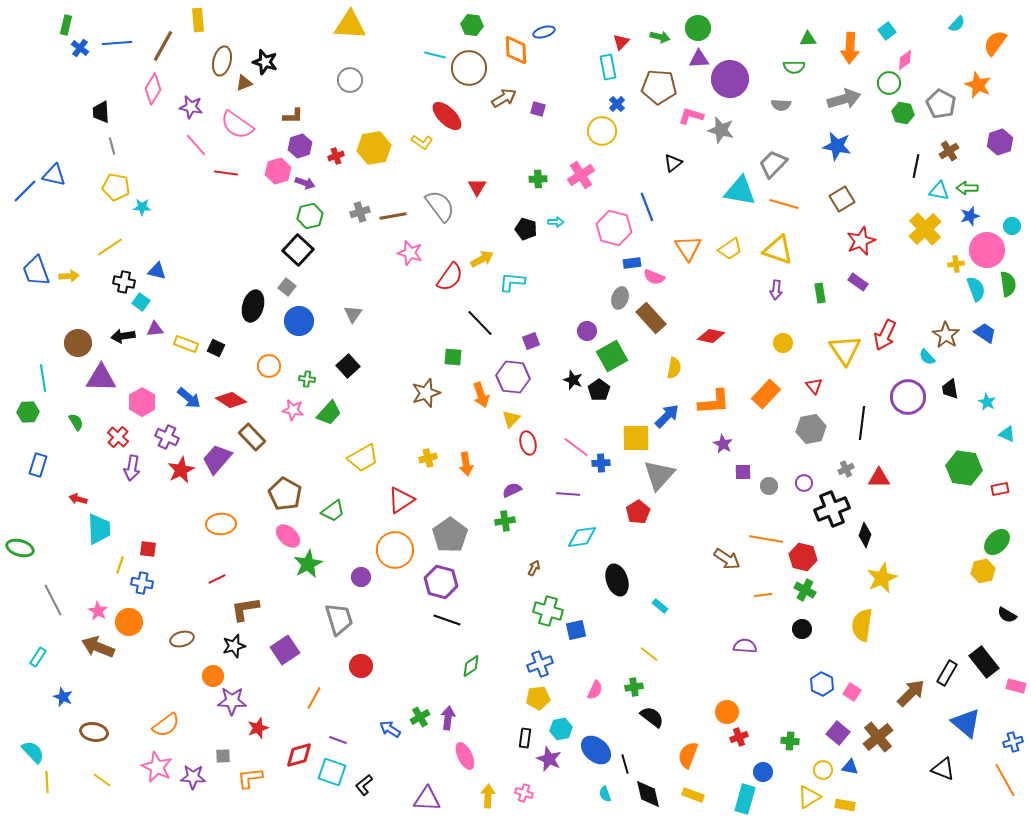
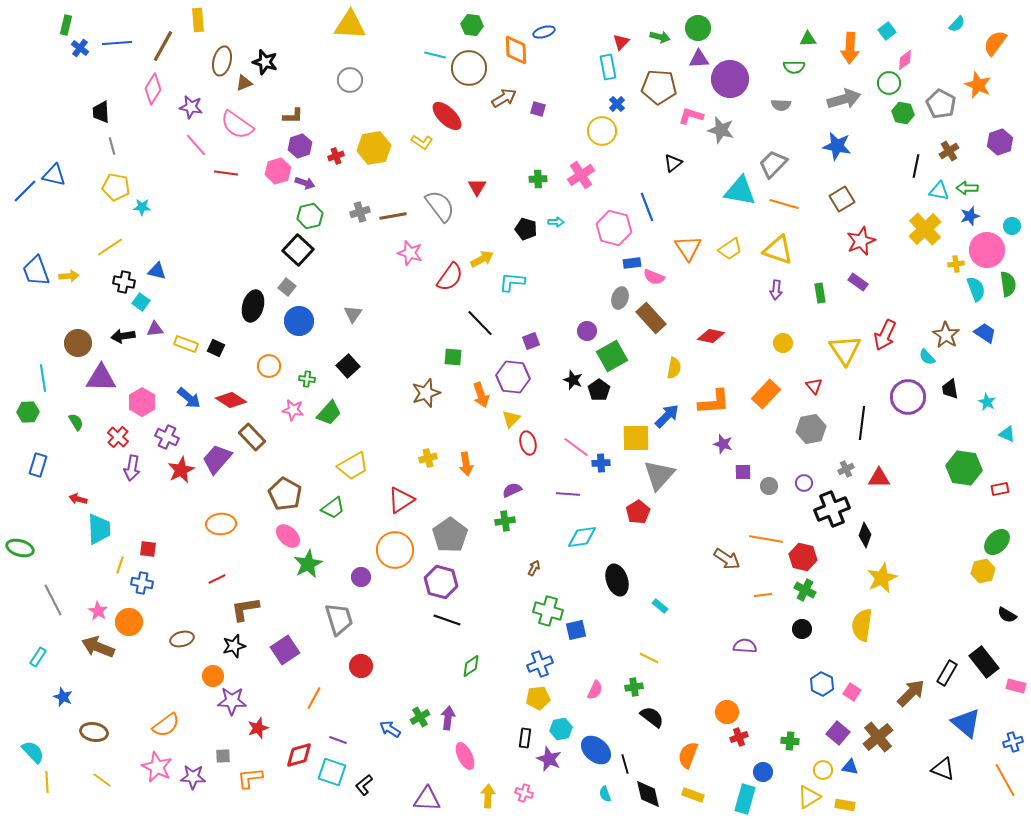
purple star at (723, 444): rotated 12 degrees counterclockwise
yellow trapezoid at (363, 458): moved 10 px left, 8 px down
green trapezoid at (333, 511): moved 3 px up
yellow line at (649, 654): moved 4 px down; rotated 12 degrees counterclockwise
